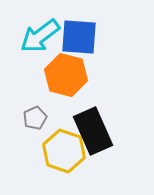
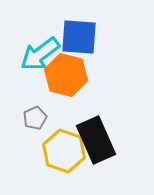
cyan arrow: moved 18 px down
black rectangle: moved 3 px right, 9 px down
